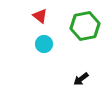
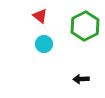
green hexagon: rotated 16 degrees counterclockwise
black arrow: rotated 35 degrees clockwise
